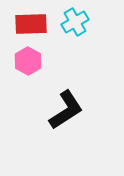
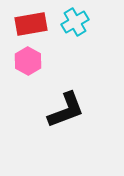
red rectangle: rotated 8 degrees counterclockwise
black L-shape: rotated 12 degrees clockwise
